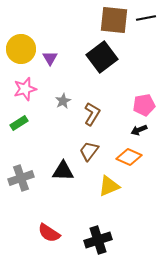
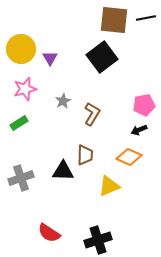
brown trapezoid: moved 4 px left, 4 px down; rotated 145 degrees clockwise
